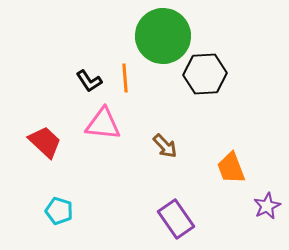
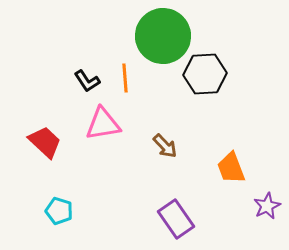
black L-shape: moved 2 px left
pink triangle: rotated 15 degrees counterclockwise
